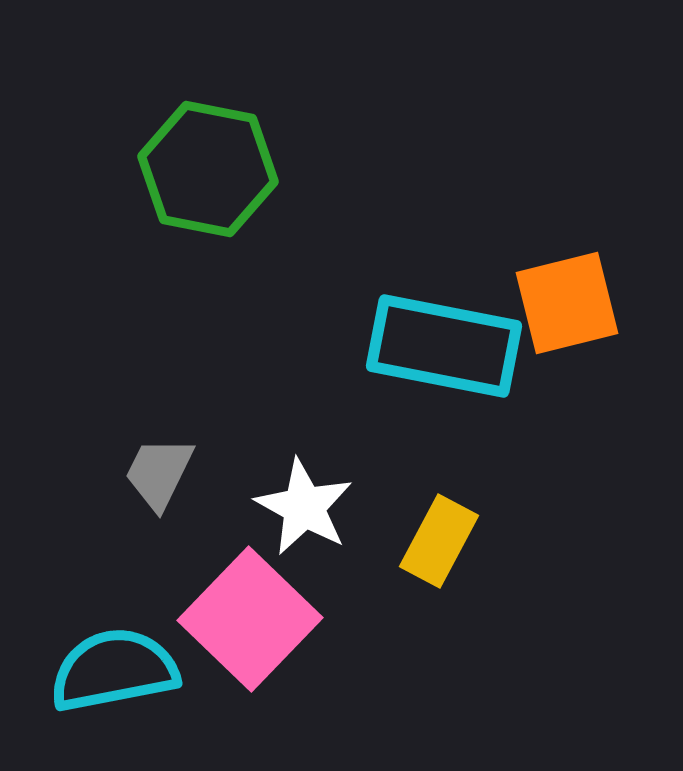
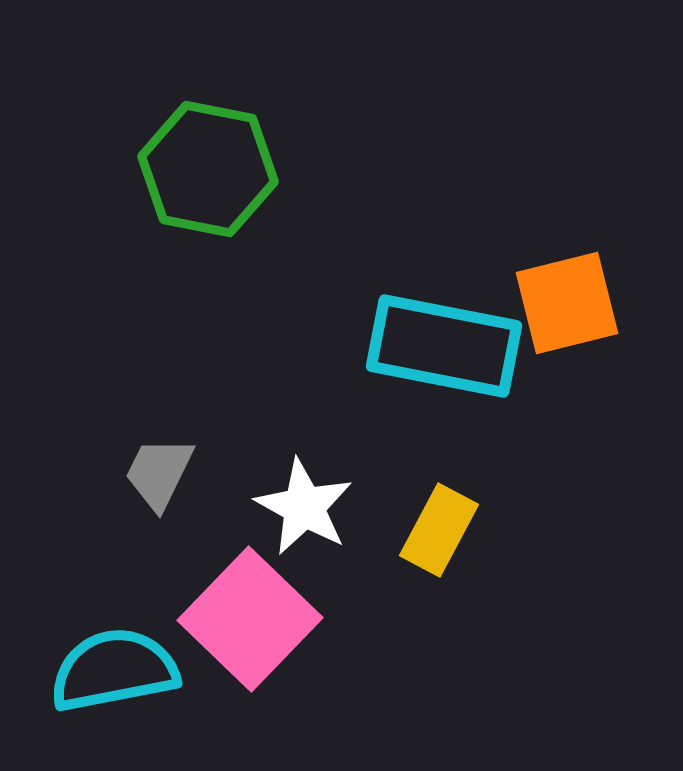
yellow rectangle: moved 11 px up
